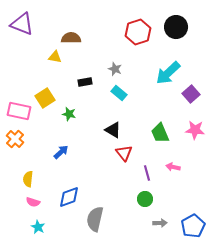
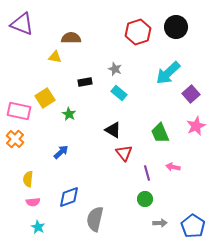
green star: rotated 16 degrees clockwise
pink star: moved 1 px right, 4 px up; rotated 30 degrees counterclockwise
pink semicircle: rotated 24 degrees counterclockwise
blue pentagon: rotated 10 degrees counterclockwise
